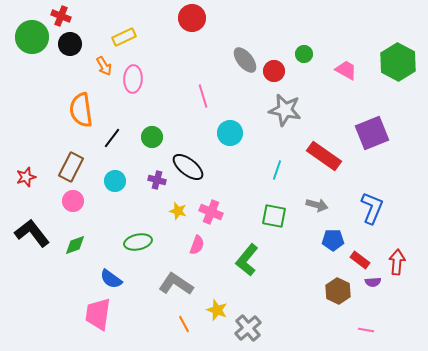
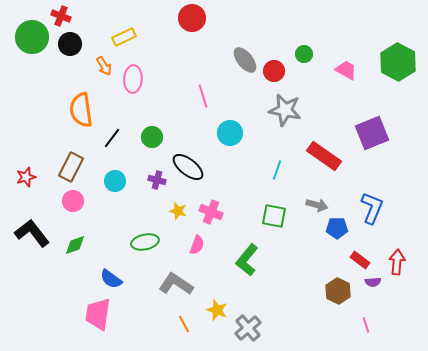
blue pentagon at (333, 240): moved 4 px right, 12 px up
green ellipse at (138, 242): moved 7 px right
pink line at (366, 330): moved 5 px up; rotated 63 degrees clockwise
